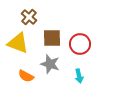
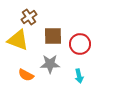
brown cross: rotated 14 degrees clockwise
brown square: moved 1 px right, 2 px up
yellow triangle: moved 3 px up
gray star: rotated 18 degrees counterclockwise
orange semicircle: moved 1 px up
